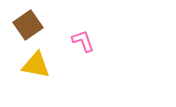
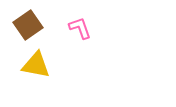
pink L-shape: moved 3 px left, 13 px up
